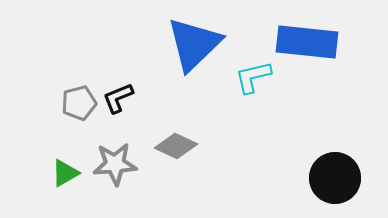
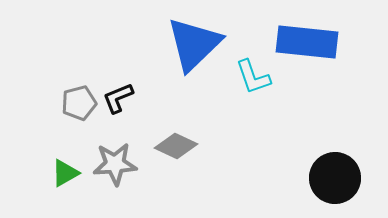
cyan L-shape: rotated 96 degrees counterclockwise
